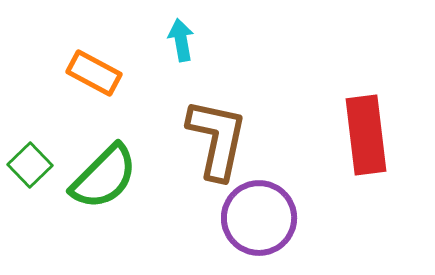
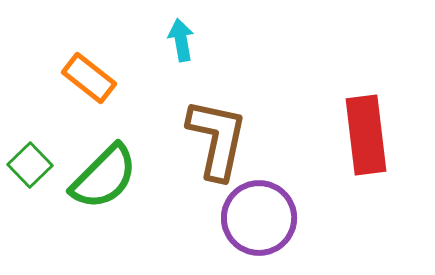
orange rectangle: moved 5 px left, 5 px down; rotated 10 degrees clockwise
